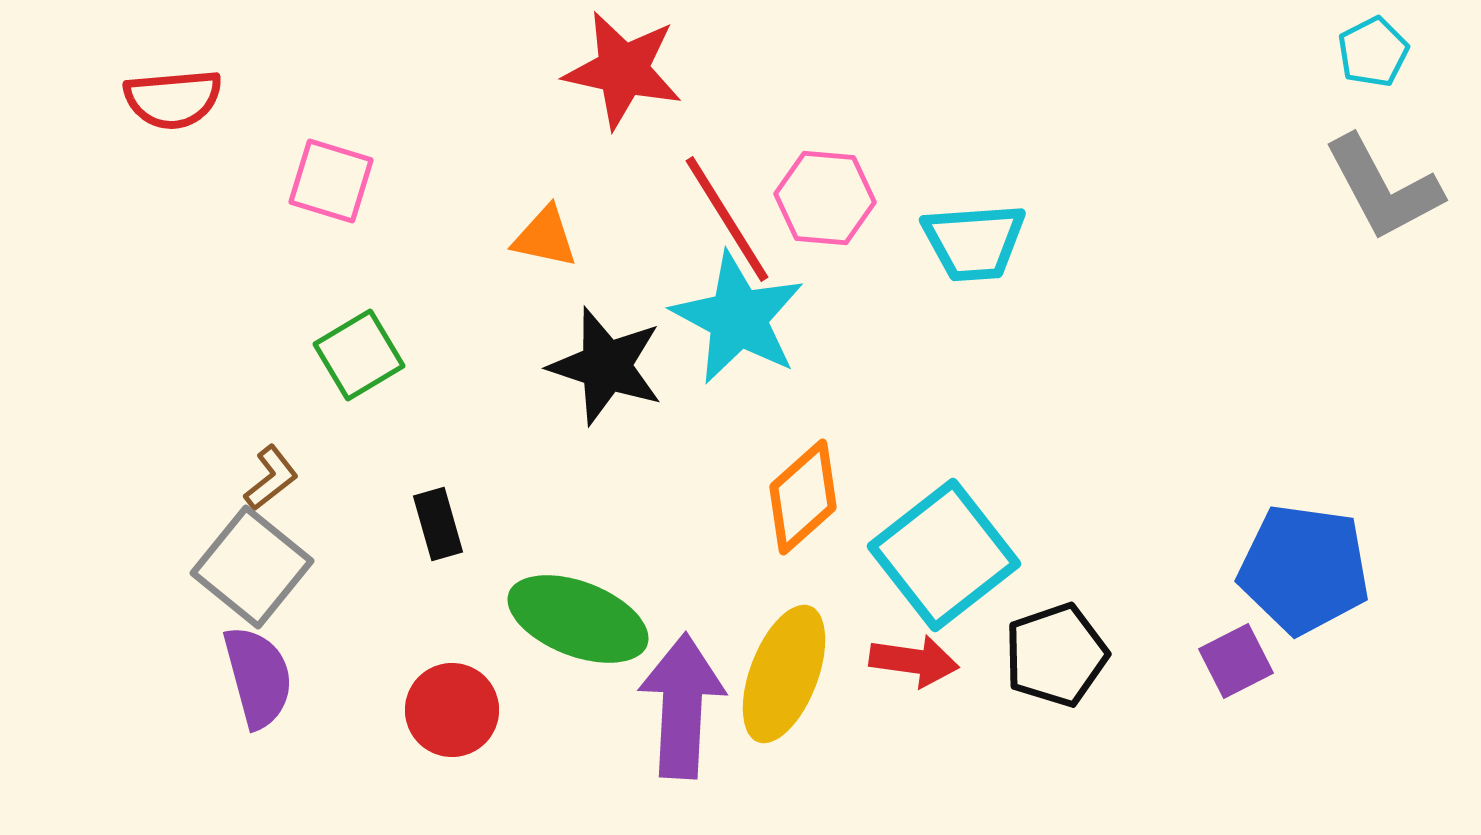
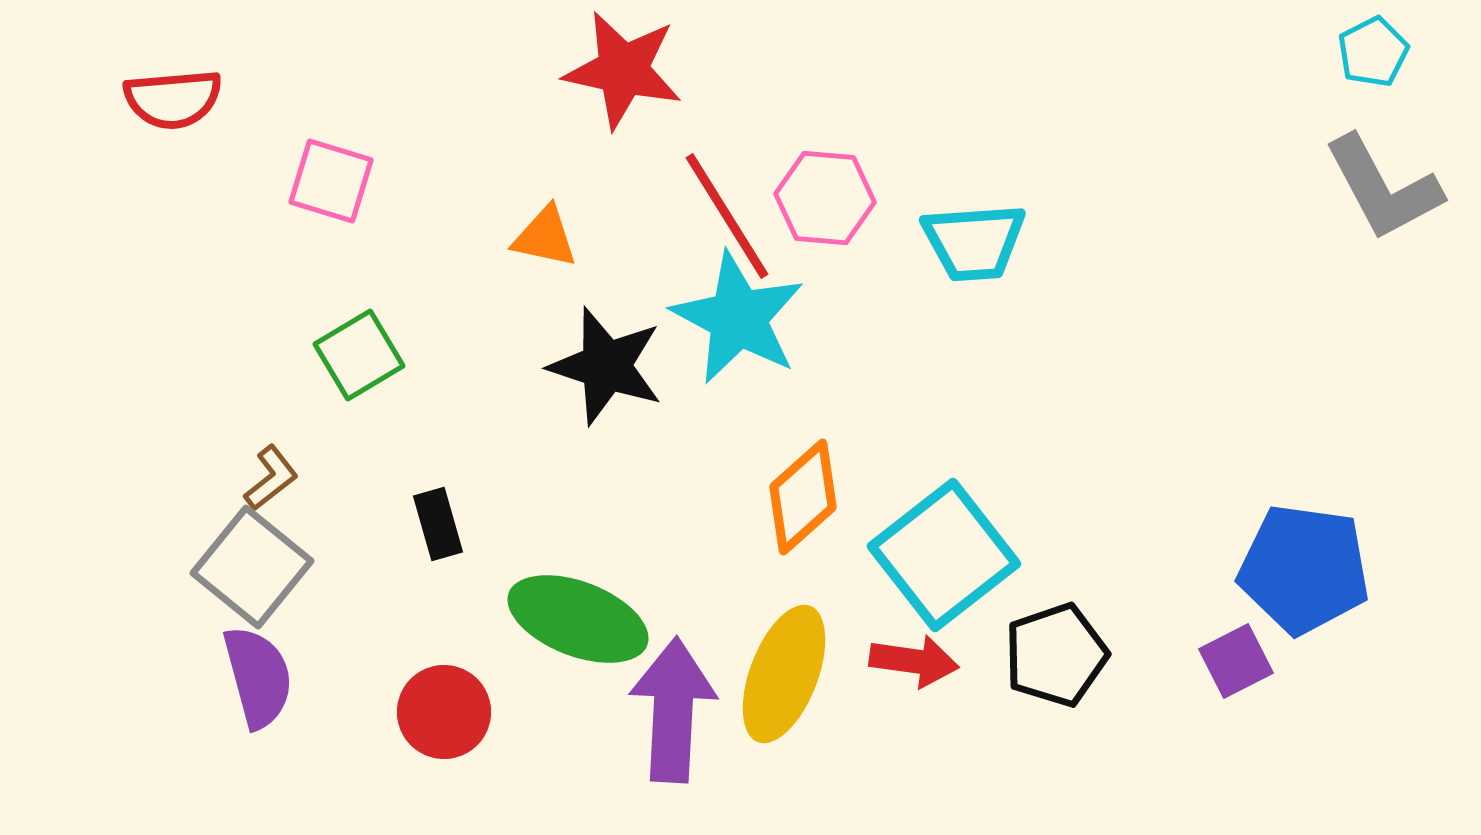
red line: moved 3 px up
purple arrow: moved 9 px left, 4 px down
red circle: moved 8 px left, 2 px down
